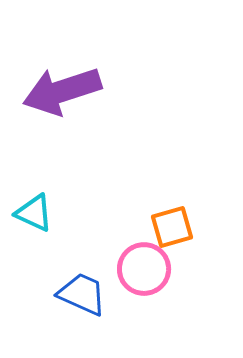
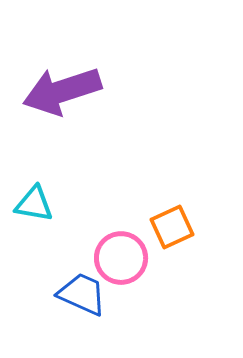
cyan triangle: moved 9 px up; rotated 15 degrees counterclockwise
orange square: rotated 9 degrees counterclockwise
pink circle: moved 23 px left, 11 px up
